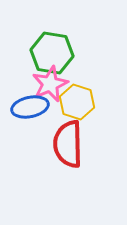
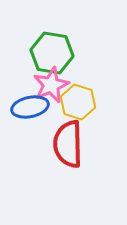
pink star: moved 1 px right, 1 px down
yellow hexagon: moved 1 px right
